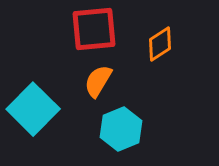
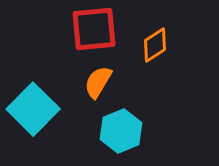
orange diamond: moved 5 px left, 1 px down
orange semicircle: moved 1 px down
cyan hexagon: moved 2 px down
